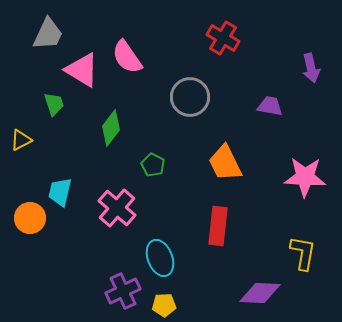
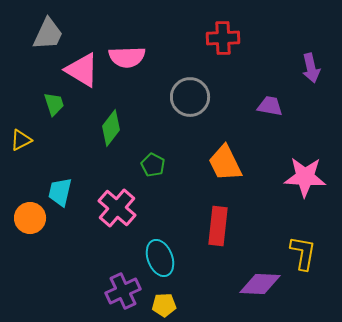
red cross: rotated 32 degrees counterclockwise
pink semicircle: rotated 57 degrees counterclockwise
purple diamond: moved 9 px up
